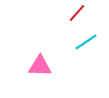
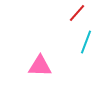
cyan line: rotated 35 degrees counterclockwise
